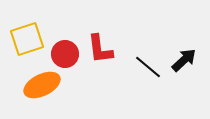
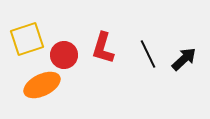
red L-shape: moved 3 px right, 1 px up; rotated 24 degrees clockwise
red circle: moved 1 px left, 1 px down
black arrow: moved 1 px up
black line: moved 13 px up; rotated 24 degrees clockwise
